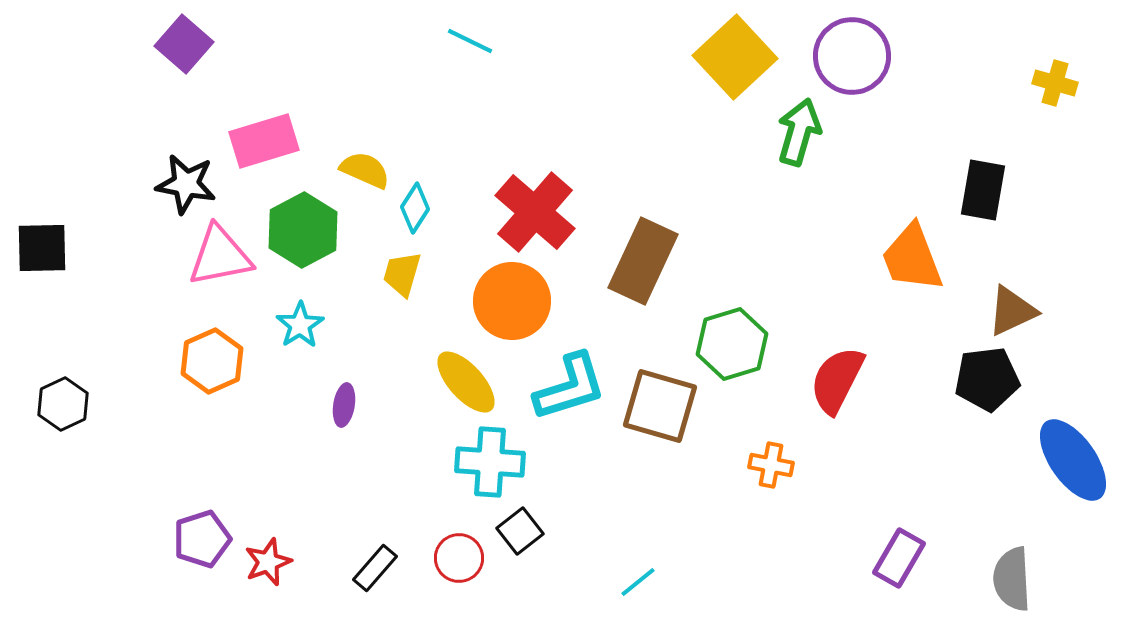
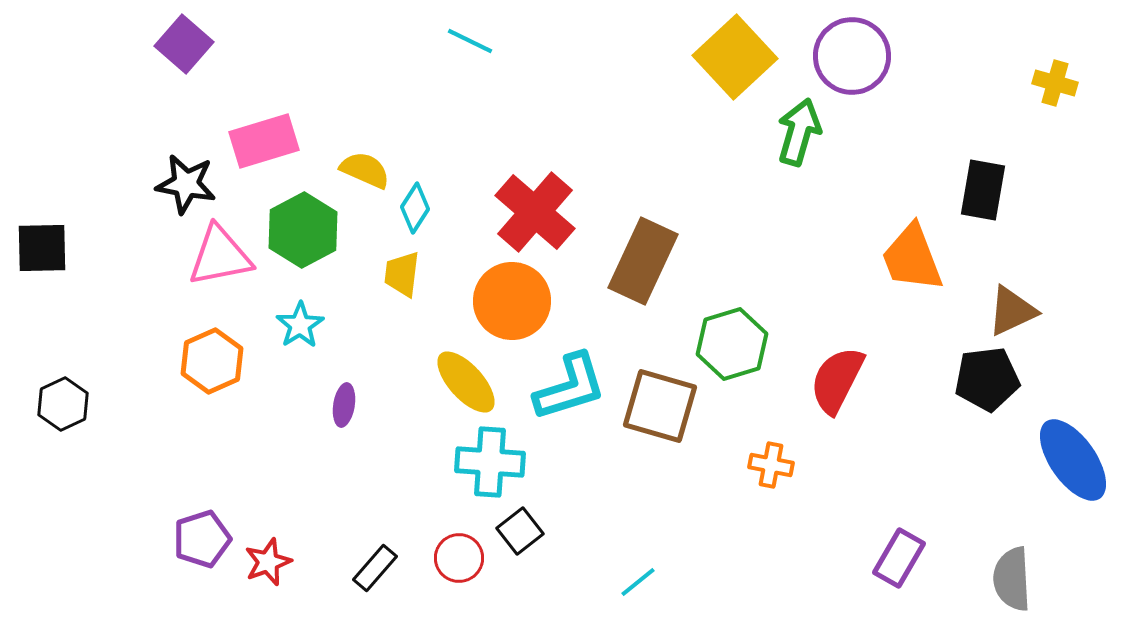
yellow trapezoid at (402, 274): rotated 9 degrees counterclockwise
